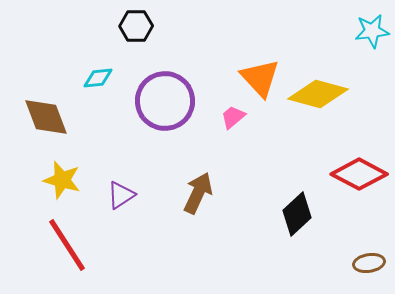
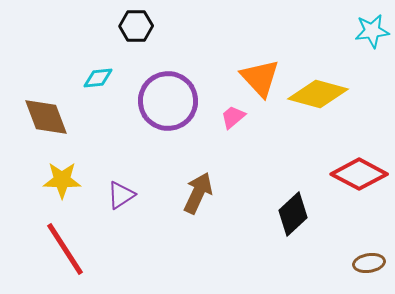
purple circle: moved 3 px right
yellow star: rotated 15 degrees counterclockwise
black diamond: moved 4 px left
red line: moved 2 px left, 4 px down
